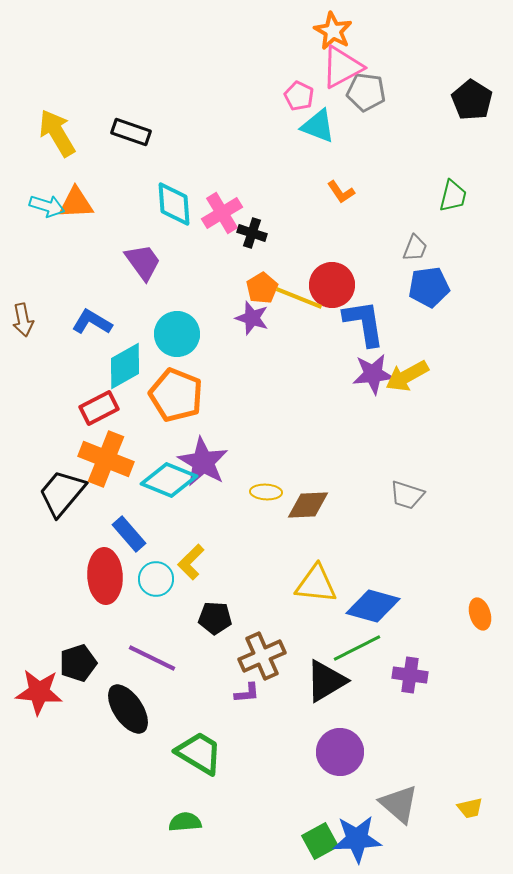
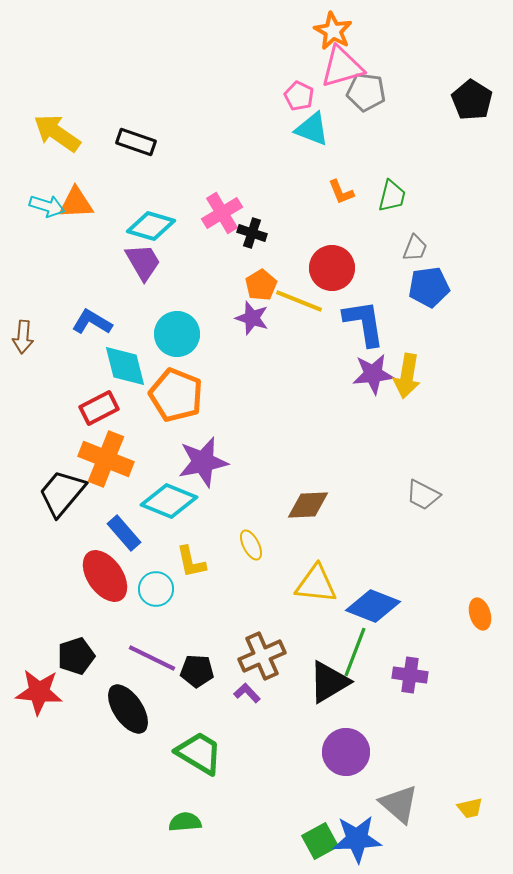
pink triangle at (342, 67): rotated 12 degrees clockwise
cyan triangle at (318, 126): moved 6 px left, 3 px down
black rectangle at (131, 132): moved 5 px right, 10 px down
yellow arrow at (57, 133): rotated 24 degrees counterclockwise
orange L-shape at (341, 192): rotated 12 degrees clockwise
green trapezoid at (453, 196): moved 61 px left
cyan diamond at (174, 204): moved 23 px left, 22 px down; rotated 69 degrees counterclockwise
purple trapezoid at (143, 262): rotated 6 degrees clockwise
red circle at (332, 285): moved 17 px up
orange pentagon at (262, 288): moved 1 px left, 3 px up
yellow line at (299, 298): moved 3 px down
brown arrow at (23, 320): moved 17 px down; rotated 16 degrees clockwise
cyan diamond at (125, 366): rotated 75 degrees counterclockwise
yellow arrow at (407, 376): rotated 51 degrees counterclockwise
purple star at (203, 462): rotated 30 degrees clockwise
cyan diamond at (169, 480): moved 21 px down
yellow ellipse at (266, 492): moved 15 px left, 53 px down; rotated 60 degrees clockwise
gray trapezoid at (407, 495): moved 16 px right; rotated 9 degrees clockwise
blue rectangle at (129, 534): moved 5 px left, 1 px up
yellow L-shape at (191, 562): rotated 57 degrees counterclockwise
red ellipse at (105, 576): rotated 32 degrees counterclockwise
cyan circle at (156, 579): moved 10 px down
blue diamond at (373, 606): rotated 6 degrees clockwise
black pentagon at (215, 618): moved 18 px left, 53 px down
green line at (357, 648): moved 2 px left, 4 px down; rotated 42 degrees counterclockwise
black pentagon at (78, 663): moved 2 px left, 7 px up
black triangle at (326, 681): moved 3 px right, 1 px down
purple L-shape at (247, 693): rotated 128 degrees counterclockwise
purple circle at (340, 752): moved 6 px right
